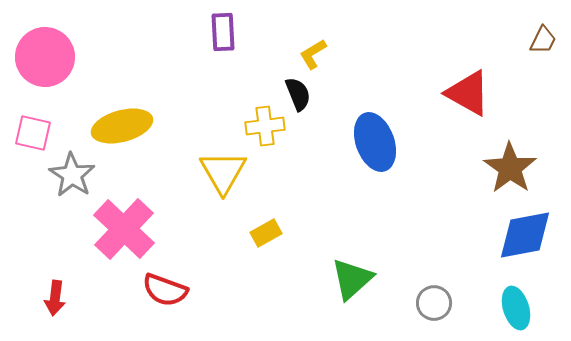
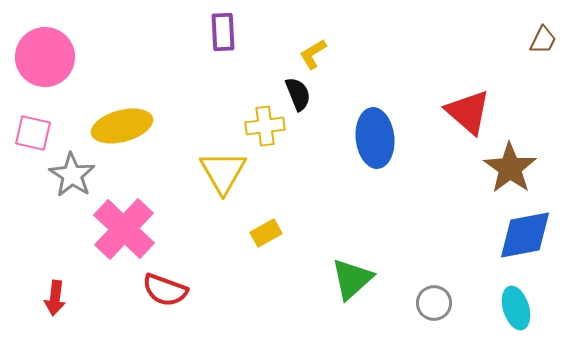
red triangle: moved 19 px down; rotated 12 degrees clockwise
blue ellipse: moved 4 px up; rotated 14 degrees clockwise
